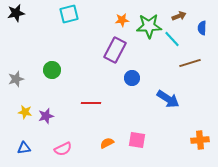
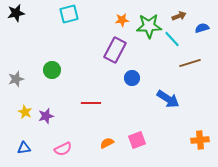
blue semicircle: rotated 72 degrees clockwise
yellow star: rotated 16 degrees clockwise
pink square: rotated 30 degrees counterclockwise
